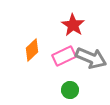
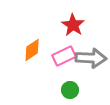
orange diamond: rotated 10 degrees clockwise
gray arrow: rotated 20 degrees counterclockwise
